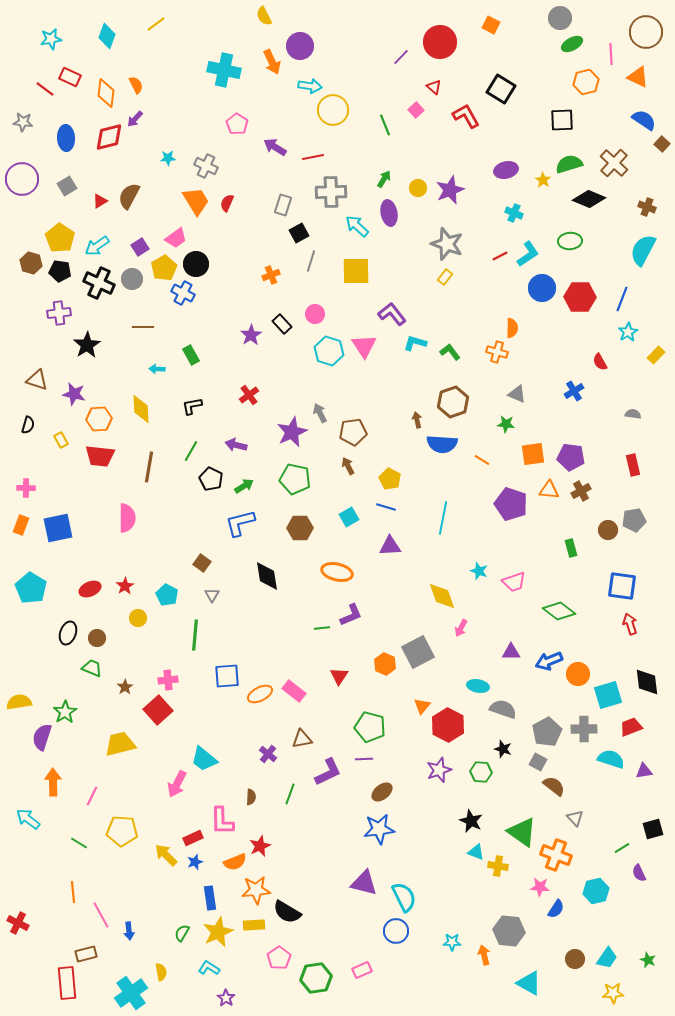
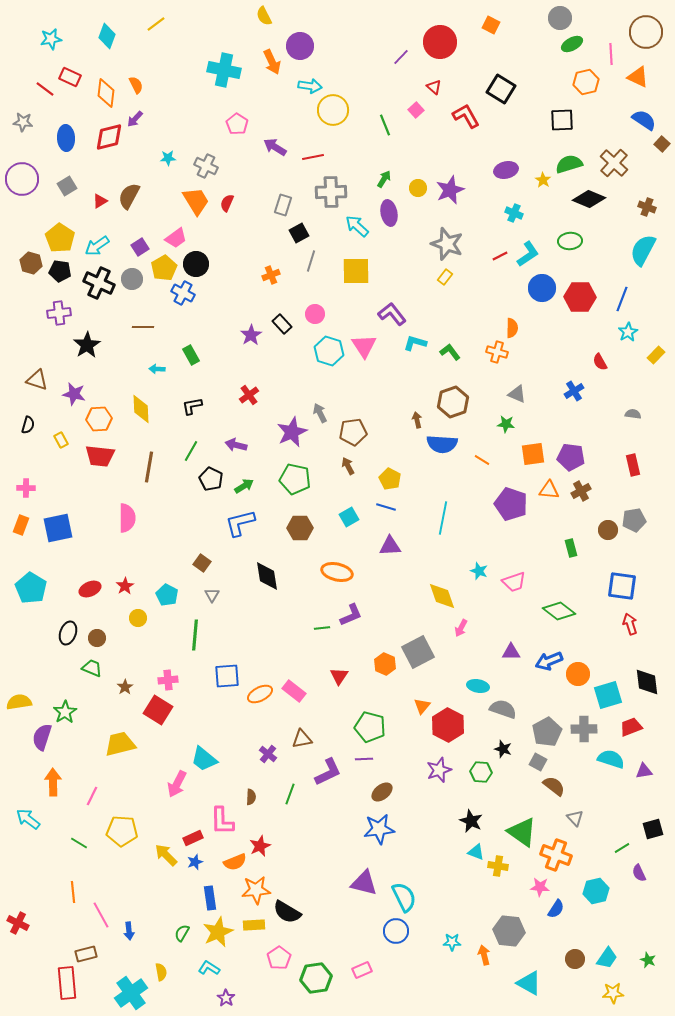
red square at (158, 710): rotated 16 degrees counterclockwise
